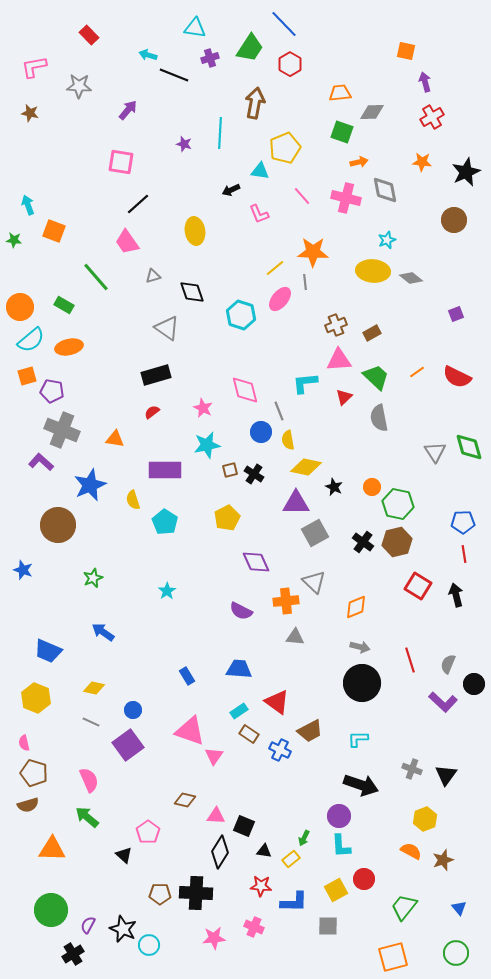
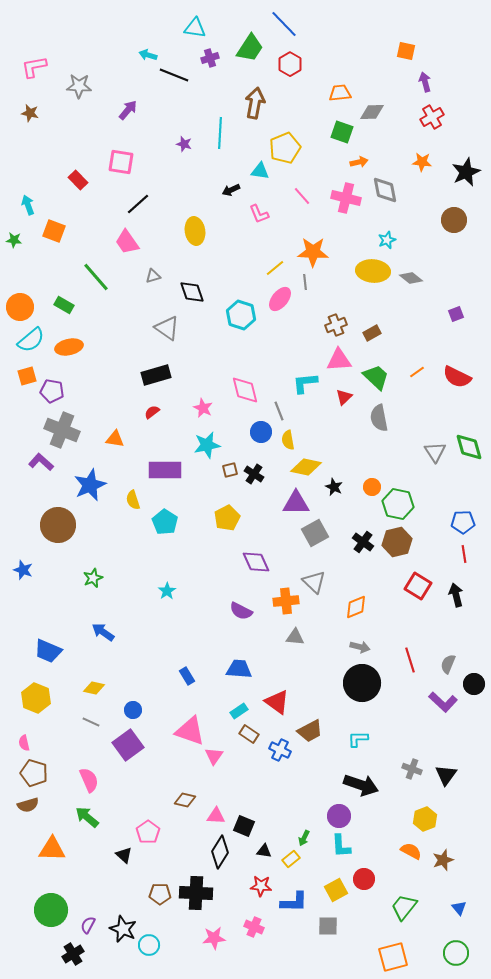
red rectangle at (89, 35): moved 11 px left, 145 px down
